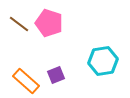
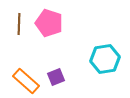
brown line: rotated 55 degrees clockwise
cyan hexagon: moved 2 px right, 2 px up
purple square: moved 2 px down
